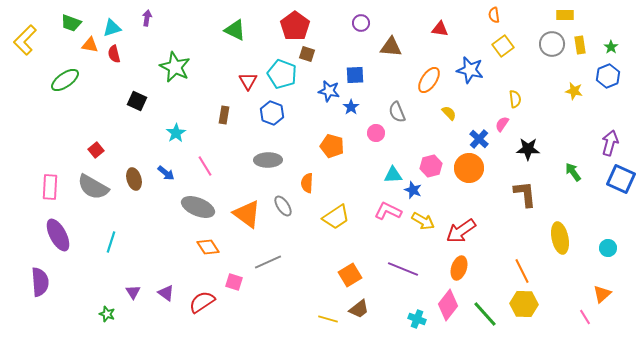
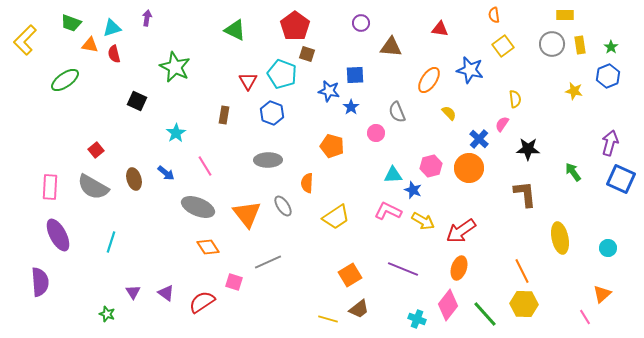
orange triangle at (247, 214): rotated 16 degrees clockwise
